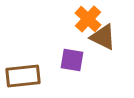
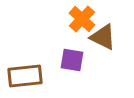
orange cross: moved 6 px left
brown rectangle: moved 2 px right
